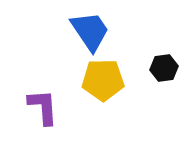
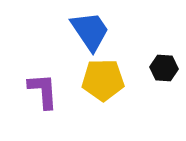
black hexagon: rotated 12 degrees clockwise
purple L-shape: moved 16 px up
